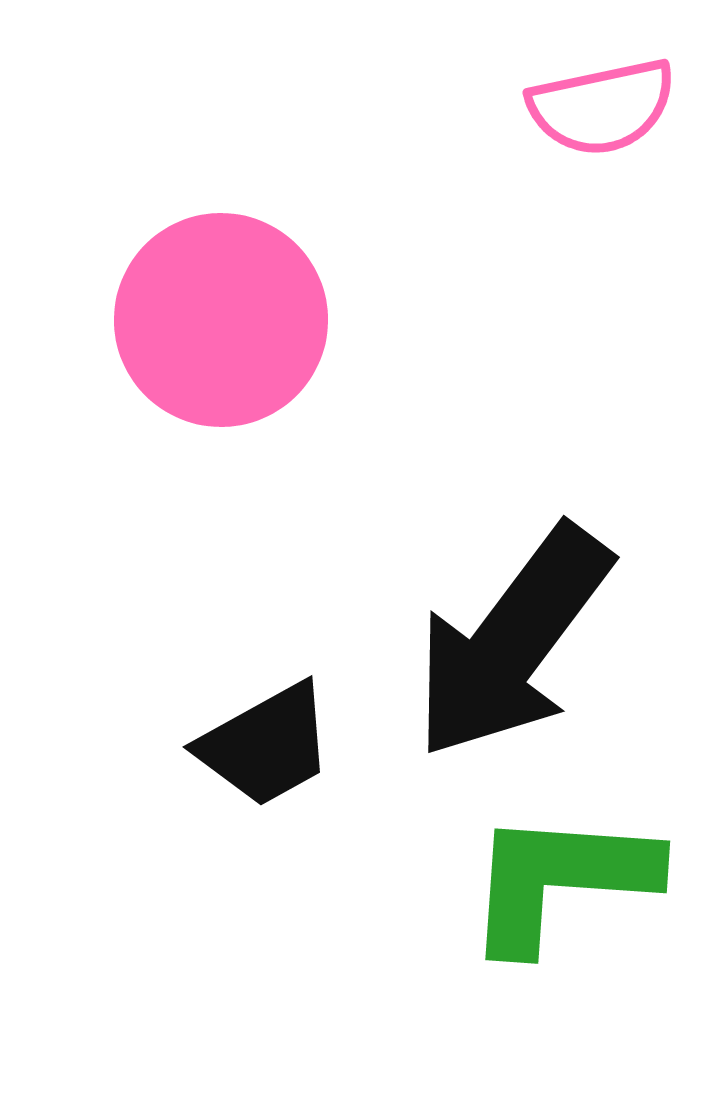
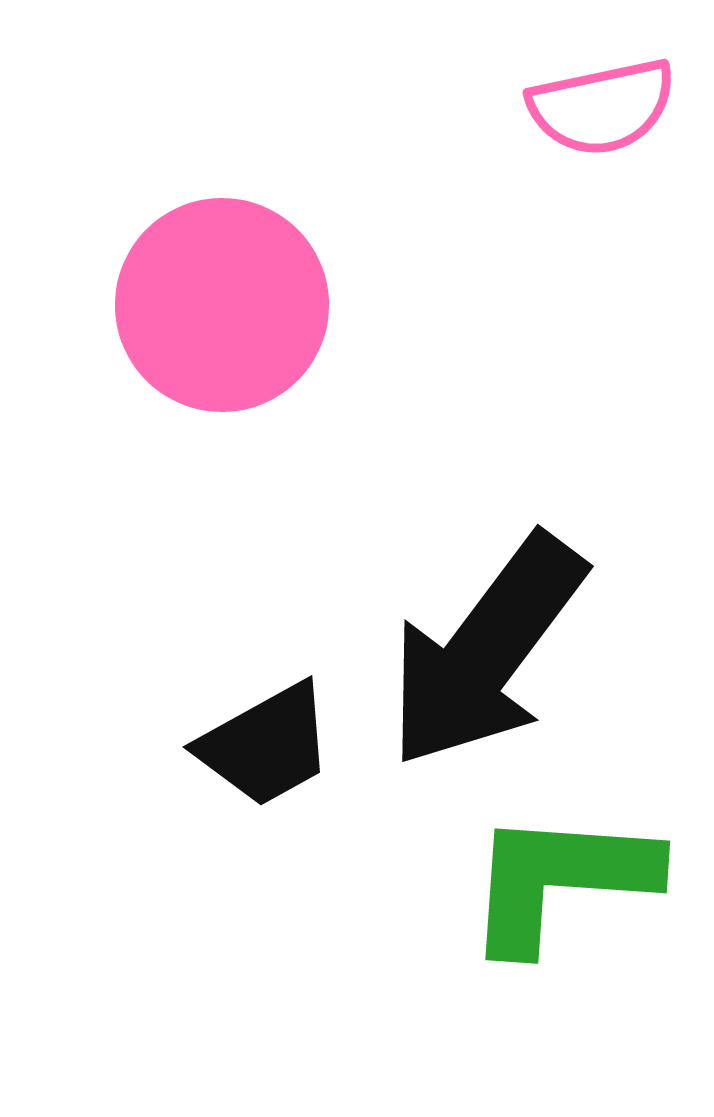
pink circle: moved 1 px right, 15 px up
black arrow: moved 26 px left, 9 px down
